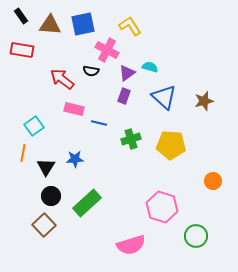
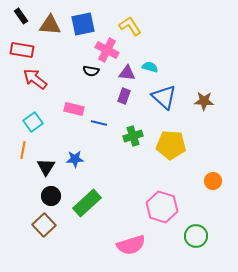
purple triangle: rotated 42 degrees clockwise
red arrow: moved 27 px left
brown star: rotated 18 degrees clockwise
cyan square: moved 1 px left, 4 px up
green cross: moved 2 px right, 3 px up
orange line: moved 3 px up
